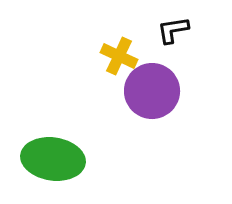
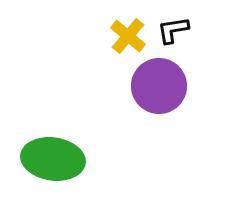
yellow cross: moved 9 px right, 20 px up; rotated 15 degrees clockwise
purple circle: moved 7 px right, 5 px up
